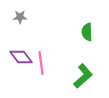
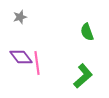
gray star: rotated 16 degrees counterclockwise
green semicircle: rotated 18 degrees counterclockwise
pink line: moved 4 px left
